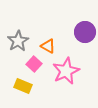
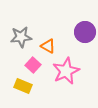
gray star: moved 3 px right, 4 px up; rotated 25 degrees clockwise
pink square: moved 1 px left, 1 px down
